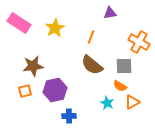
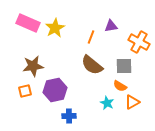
purple triangle: moved 1 px right, 13 px down
pink rectangle: moved 9 px right; rotated 10 degrees counterclockwise
